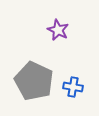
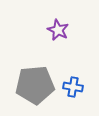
gray pentagon: moved 1 px right, 4 px down; rotated 30 degrees counterclockwise
